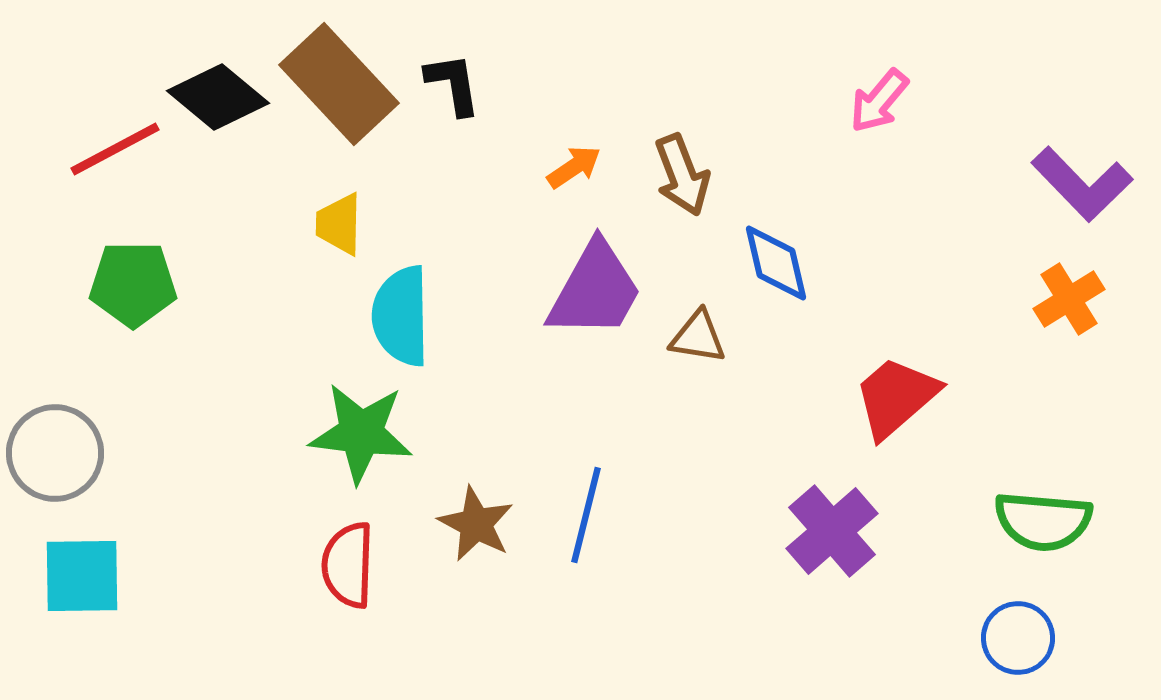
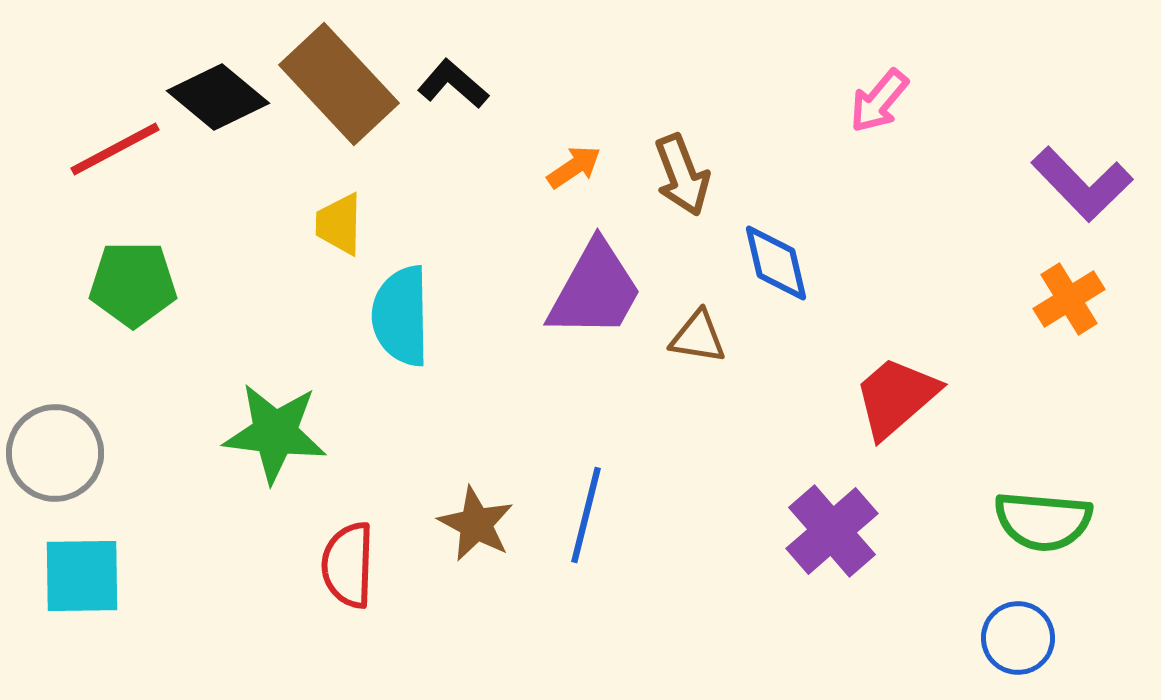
black L-shape: rotated 40 degrees counterclockwise
green star: moved 86 px left
